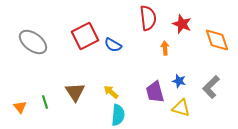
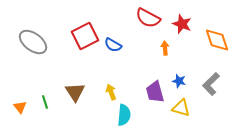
red semicircle: rotated 125 degrees clockwise
gray L-shape: moved 3 px up
yellow arrow: rotated 28 degrees clockwise
cyan semicircle: moved 6 px right
